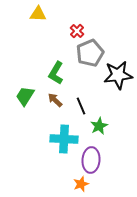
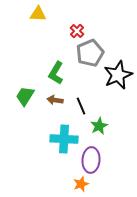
black star: rotated 16 degrees counterclockwise
brown arrow: rotated 35 degrees counterclockwise
